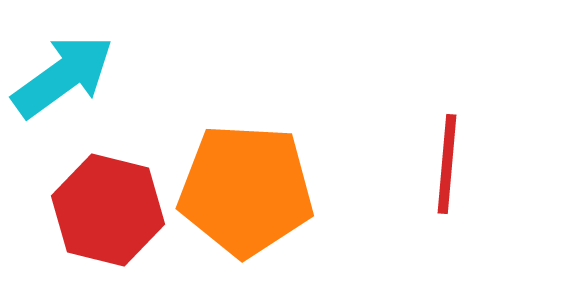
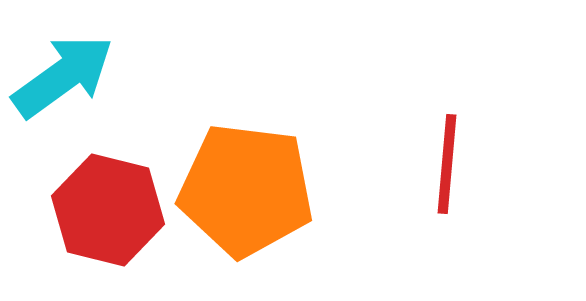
orange pentagon: rotated 4 degrees clockwise
